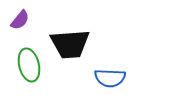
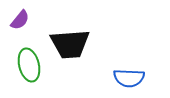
blue semicircle: moved 19 px right
